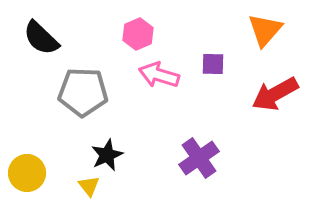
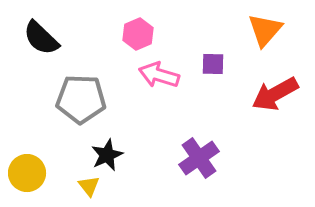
gray pentagon: moved 2 px left, 7 px down
